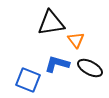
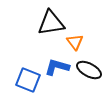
orange triangle: moved 1 px left, 2 px down
blue L-shape: moved 3 px down
black ellipse: moved 1 px left, 2 px down
